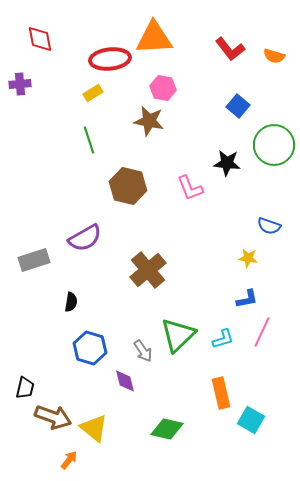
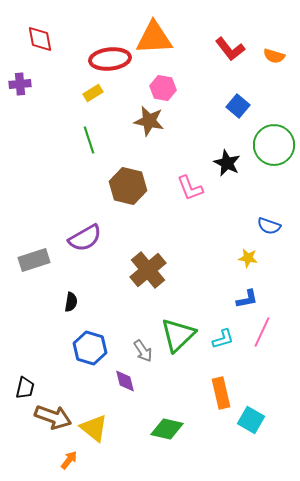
black star: rotated 20 degrees clockwise
